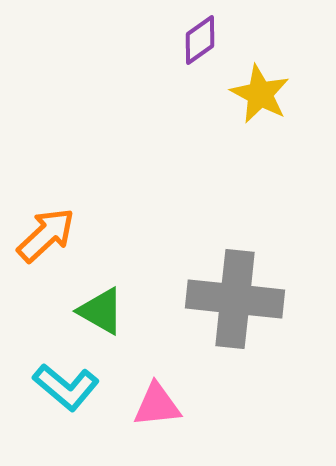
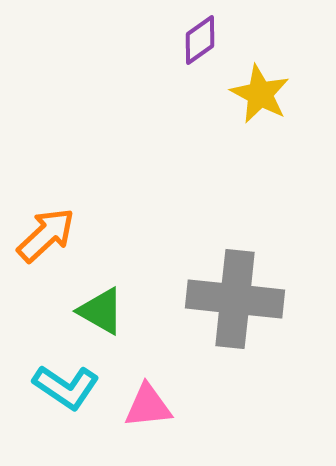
cyan L-shape: rotated 6 degrees counterclockwise
pink triangle: moved 9 px left, 1 px down
